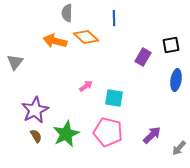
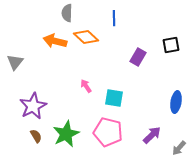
purple rectangle: moved 5 px left
blue ellipse: moved 22 px down
pink arrow: rotated 88 degrees counterclockwise
purple star: moved 2 px left, 4 px up
